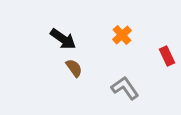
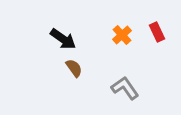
red rectangle: moved 10 px left, 24 px up
